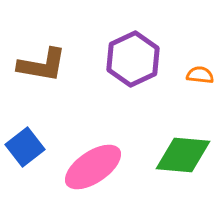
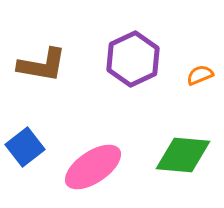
orange semicircle: rotated 28 degrees counterclockwise
